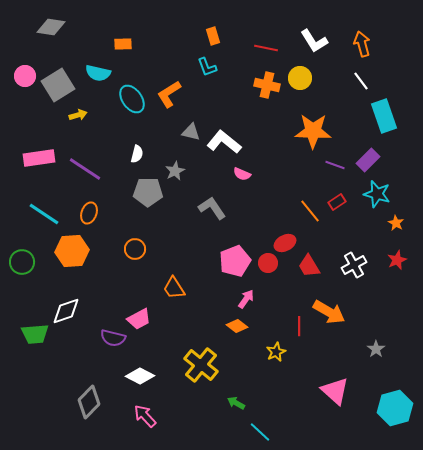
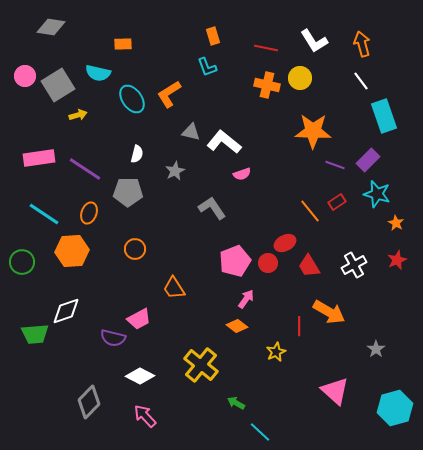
pink semicircle at (242, 174): rotated 42 degrees counterclockwise
gray pentagon at (148, 192): moved 20 px left
